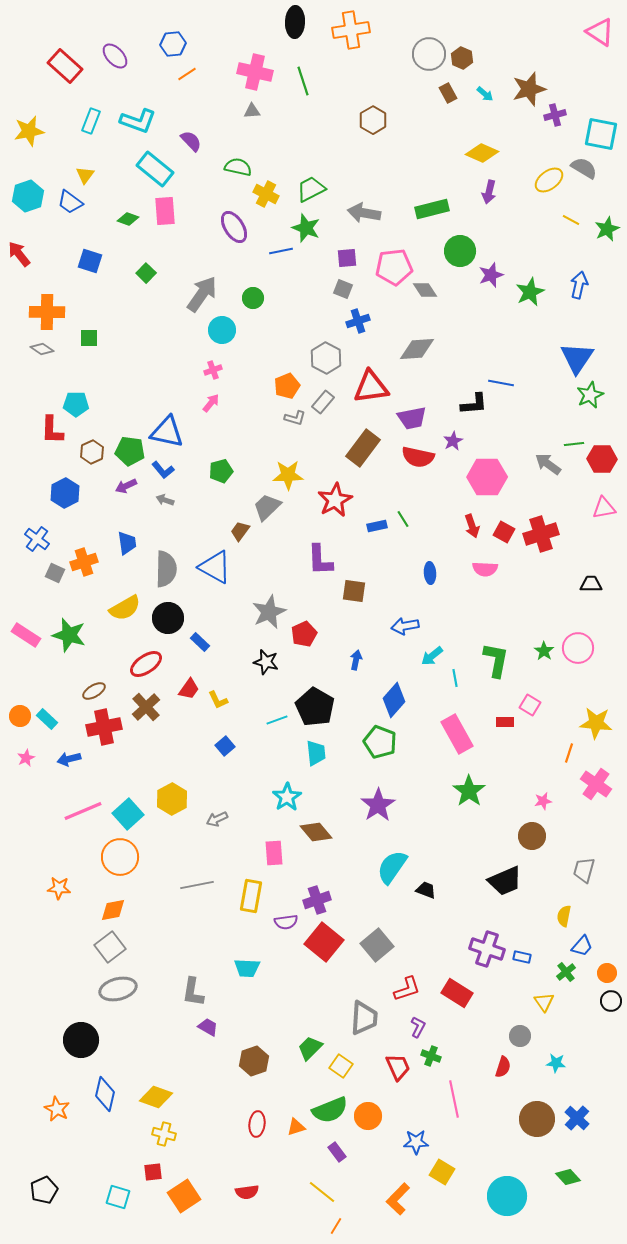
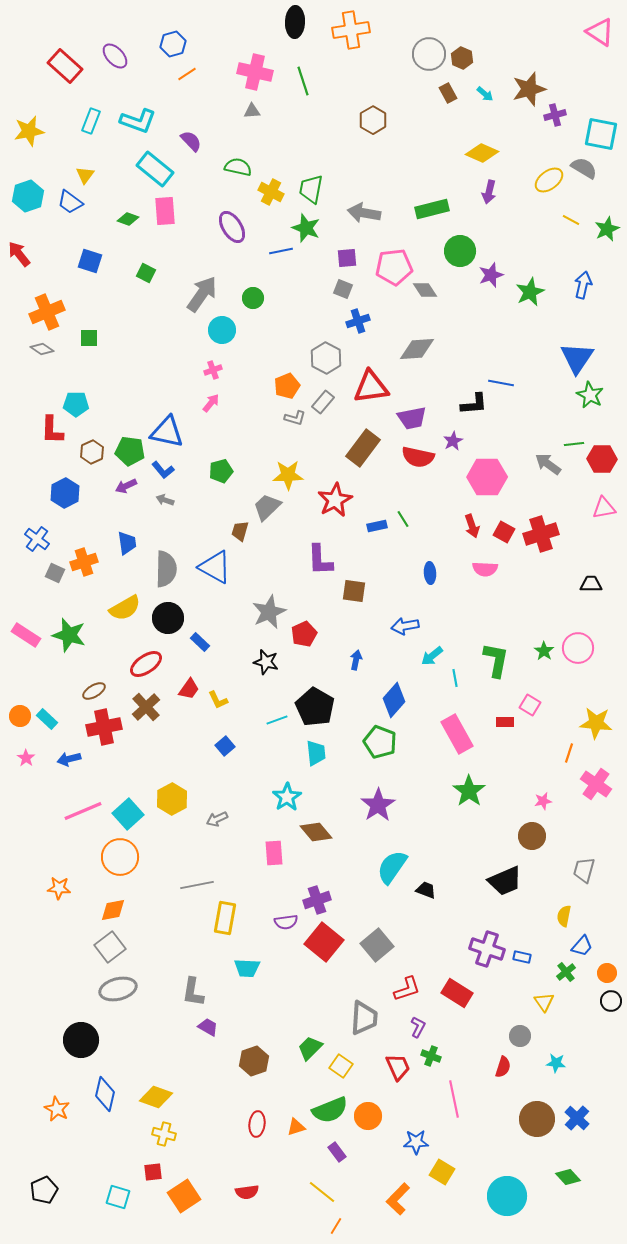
blue hexagon at (173, 44): rotated 10 degrees counterclockwise
green trapezoid at (311, 189): rotated 52 degrees counterclockwise
yellow cross at (266, 194): moved 5 px right, 2 px up
purple ellipse at (234, 227): moved 2 px left
green square at (146, 273): rotated 18 degrees counterclockwise
blue arrow at (579, 285): moved 4 px right
orange cross at (47, 312): rotated 24 degrees counterclockwise
green star at (590, 395): rotated 20 degrees counterclockwise
brown trapezoid at (240, 531): rotated 20 degrees counterclockwise
pink star at (26, 758): rotated 12 degrees counterclockwise
yellow rectangle at (251, 896): moved 26 px left, 22 px down
